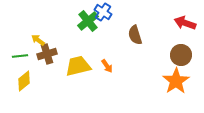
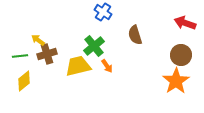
green cross: moved 6 px right, 25 px down
